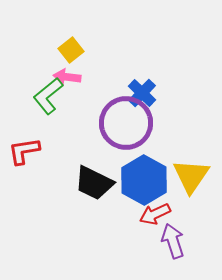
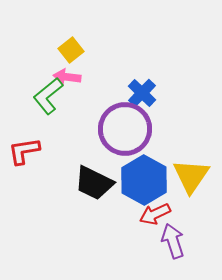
purple circle: moved 1 px left, 6 px down
